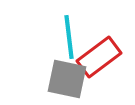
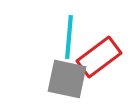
cyan line: rotated 12 degrees clockwise
